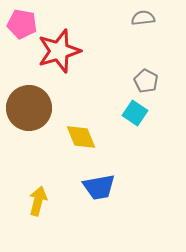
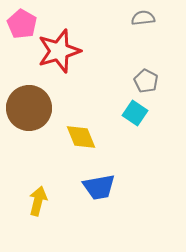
pink pentagon: rotated 20 degrees clockwise
